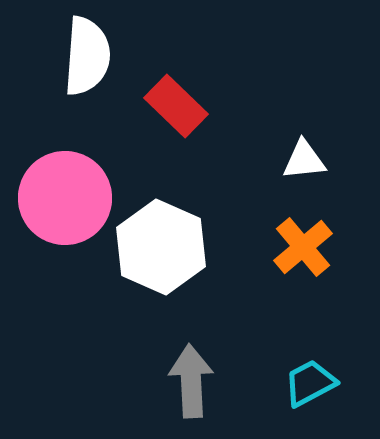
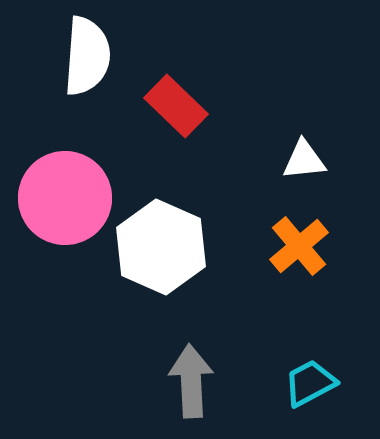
orange cross: moved 4 px left, 1 px up
